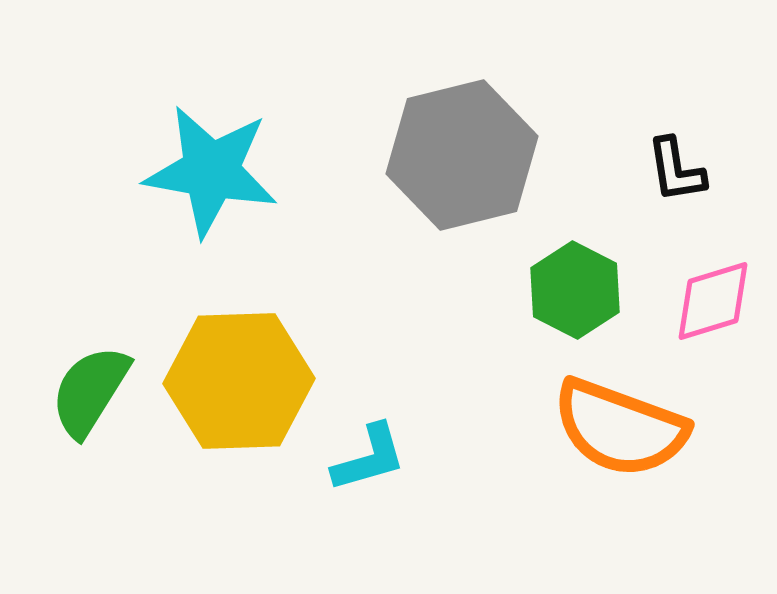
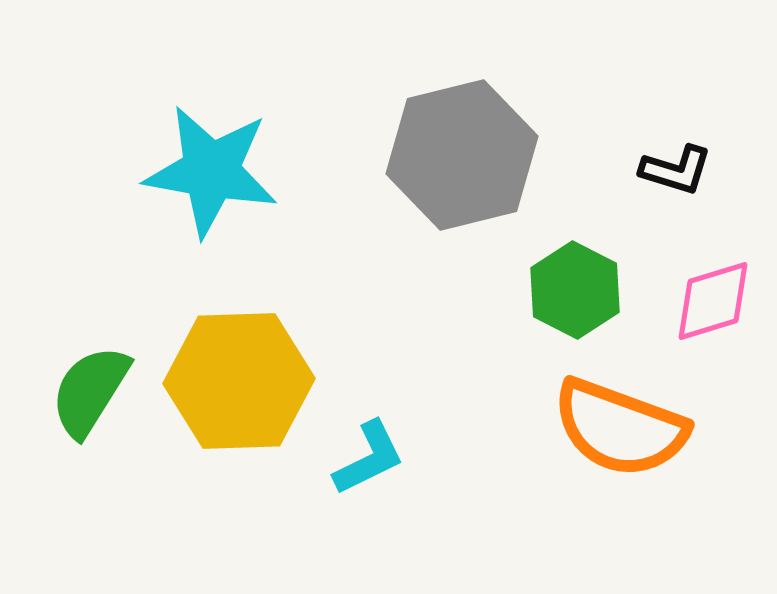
black L-shape: rotated 64 degrees counterclockwise
cyan L-shape: rotated 10 degrees counterclockwise
